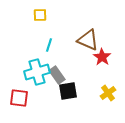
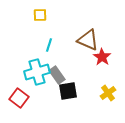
red square: rotated 30 degrees clockwise
